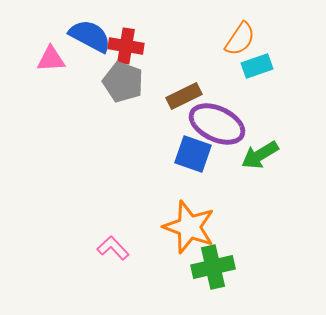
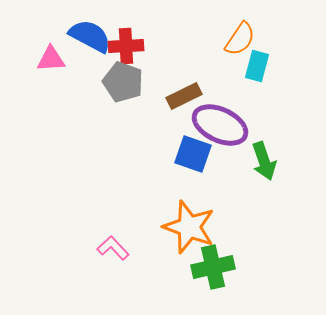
red cross: rotated 12 degrees counterclockwise
cyan rectangle: rotated 56 degrees counterclockwise
purple ellipse: moved 3 px right, 1 px down
green arrow: moved 4 px right, 6 px down; rotated 78 degrees counterclockwise
